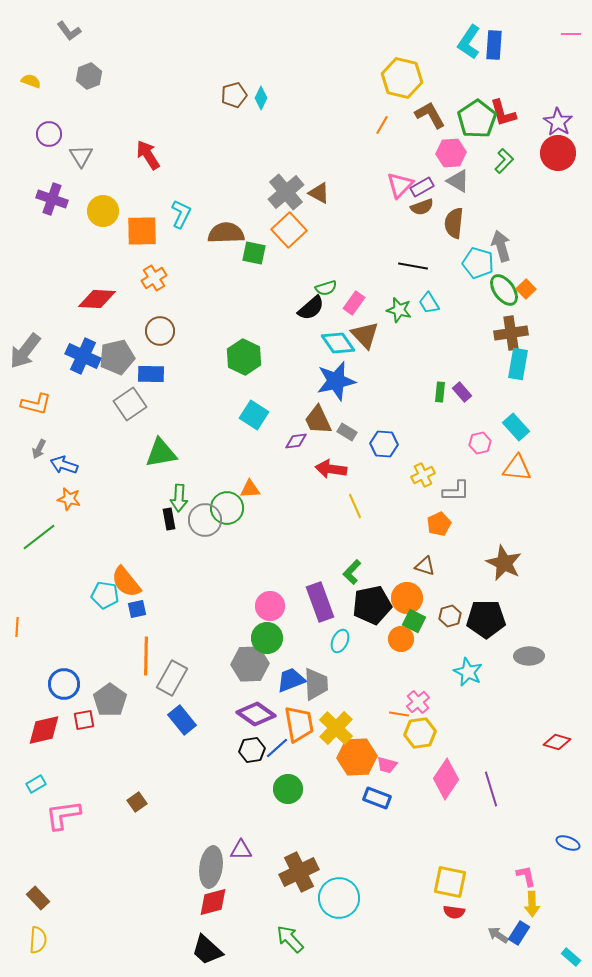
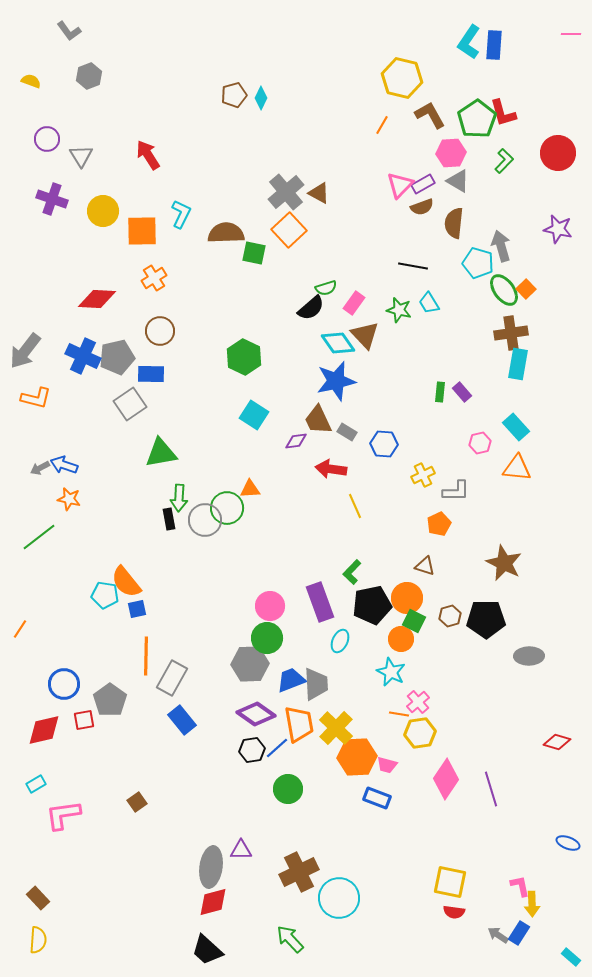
purple star at (558, 122): moved 107 px down; rotated 20 degrees counterclockwise
purple circle at (49, 134): moved 2 px left, 5 px down
purple rectangle at (422, 187): moved 1 px right, 3 px up
orange L-shape at (36, 404): moved 6 px up
gray arrow at (39, 449): moved 1 px right, 19 px down; rotated 36 degrees clockwise
orange line at (17, 627): moved 3 px right, 2 px down; rotated 30 degrees clockwise
cyan star at (468, 672): moved 77 px left
pink L-shape at (526, 876): moved 6 px left, 10 px down
